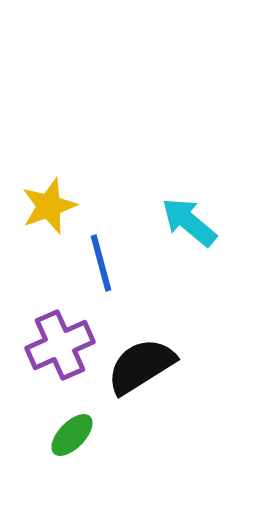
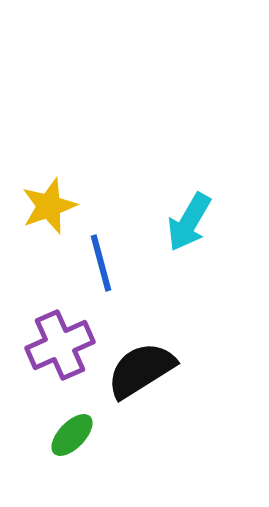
cyan arrow: rotated 100 degrees counterclockwise
black semicircle: moved 4 px down
